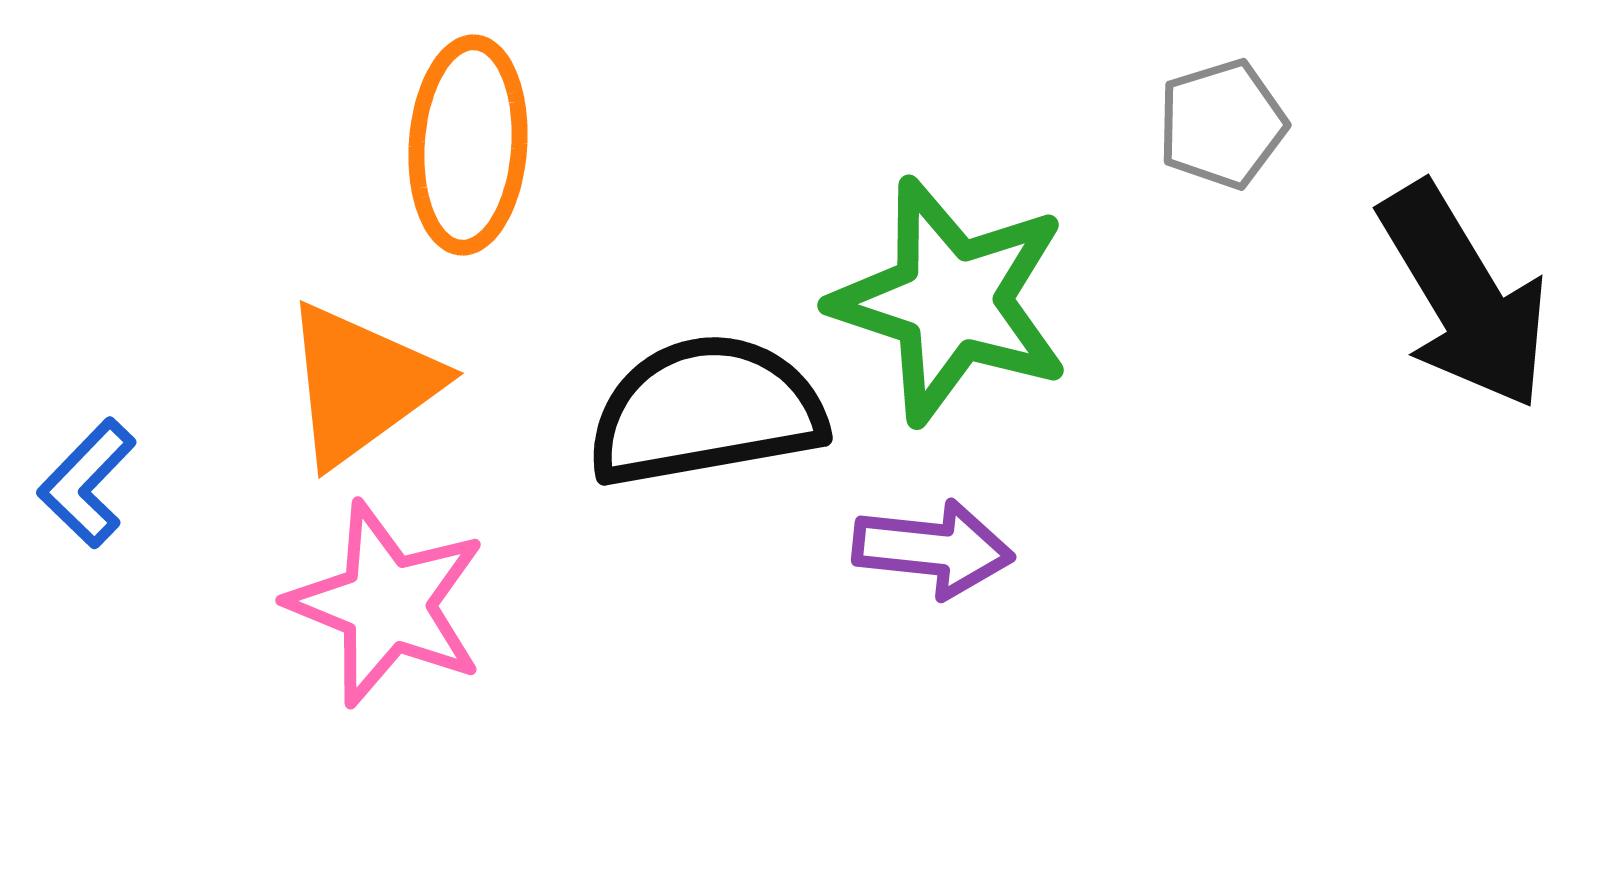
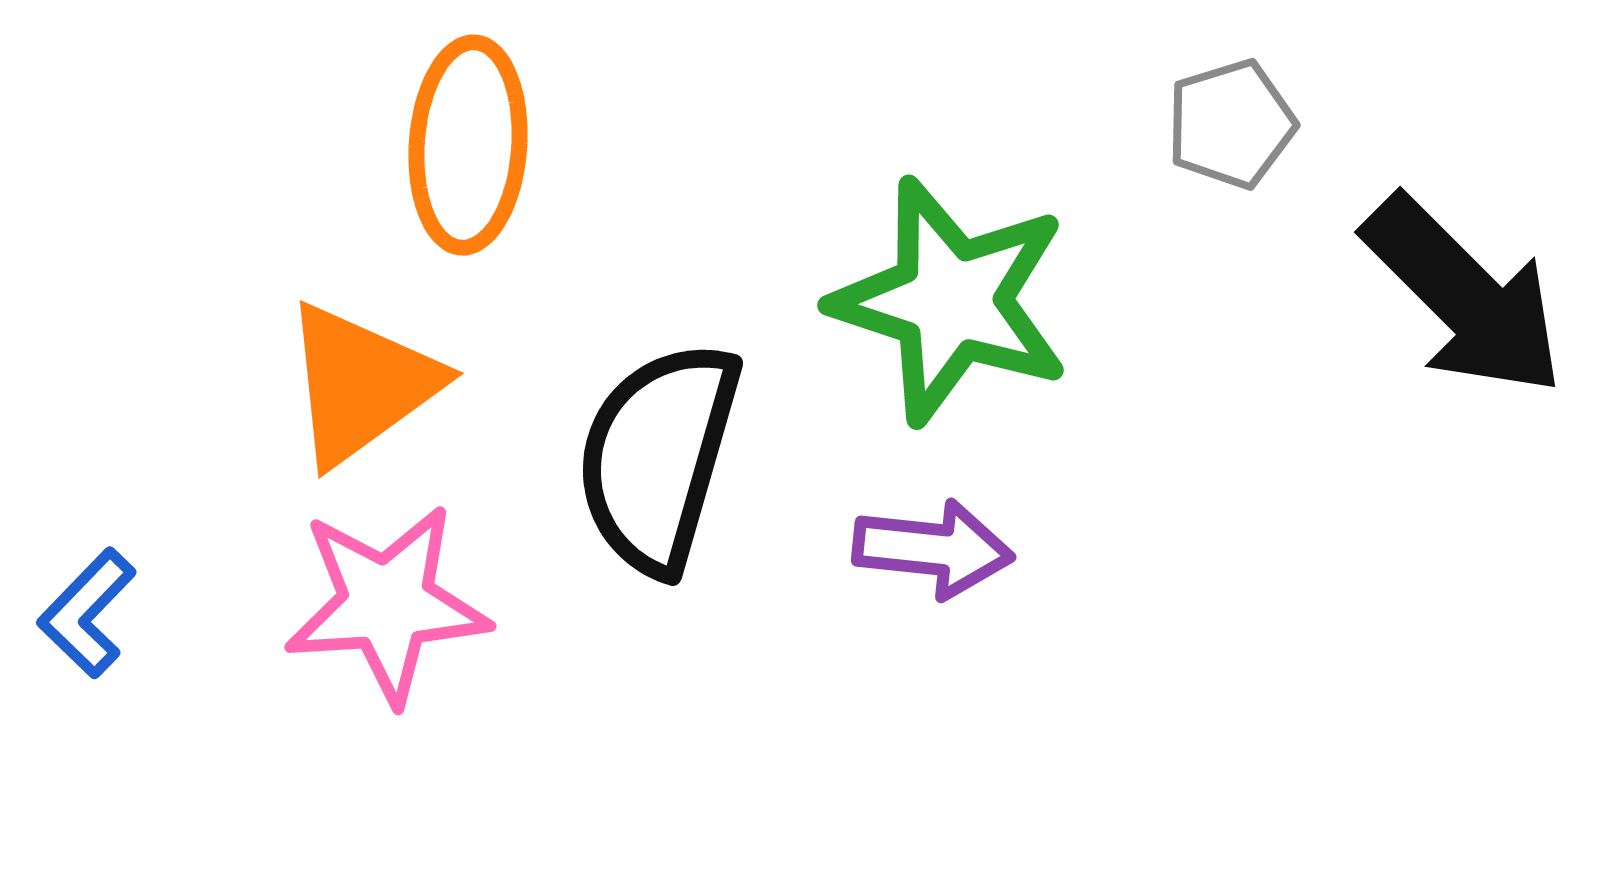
gray pentagon: moved 9 px right
black arrow: rotated 14 degrees counterclockwise
black semicircle: moved 48 px left, 46 px down; rotated 64 degrees counterclockwise
blue L-shape: moved 130 px down
pink star: rotated 26 degrees counterclockwise
